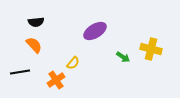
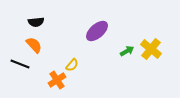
purple ellipse: moved 2 px right; rotated 10 degrees counterclockwise
yellow cross: rotated 25 degrees clockwise
green arrow: moved 4 px right, 6 px up; rotated 64 degrees counterclockwise
yellow semicircle: moved 1 px left, 2 px down
black line: moved 8 px up; rotated 30 degrees clockwise
orange cross: moved 1 px right
